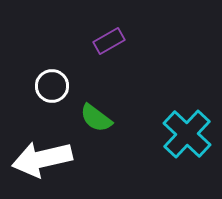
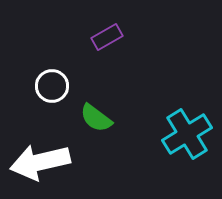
purple rectangle: moved 2 px left, 4 px up
cyan cross: rotated 15 degrees clockwise
white arrow: moved 2 px left, 3 px down
